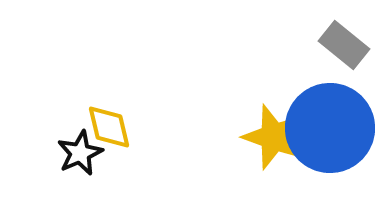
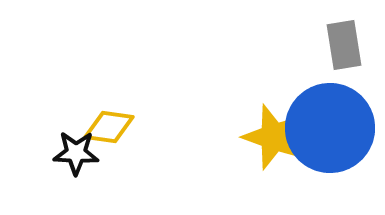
gray rectangle: rotated 42 degrees clockwise
yellow diamond: rotated 69 degrees counterclockwise
black star: moved 4 px left; rotated 27 degrees clockwise
